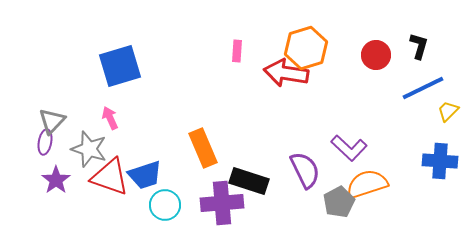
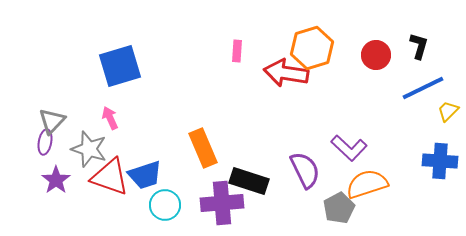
orange hexagon: moved 6 px right
gray pentagon: moved 6 px down
